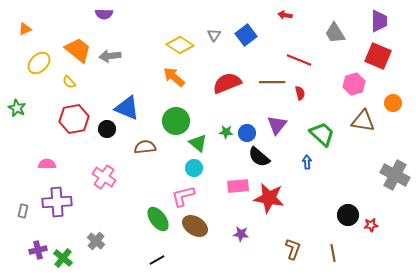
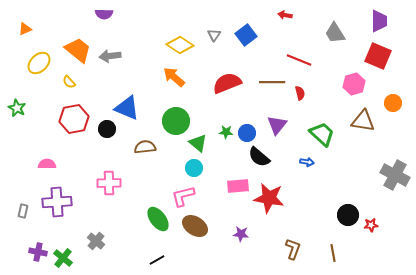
blue arrow at (307, 162): rotated 104 degrees clockwise
pink cross at (104, 177): moved 5 px right, 6 px down; rotated 35 degrees counterclockwise
purple cross at (38, 250): moved 2 px down; rotated 24 degrees clockwise
